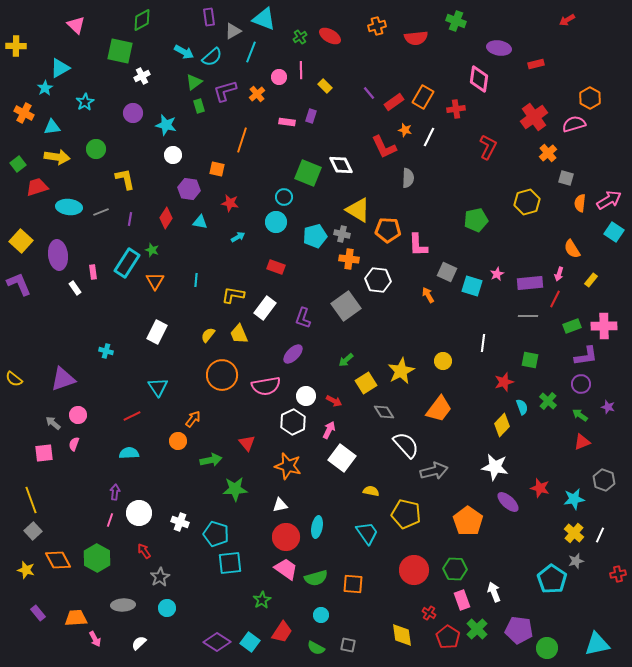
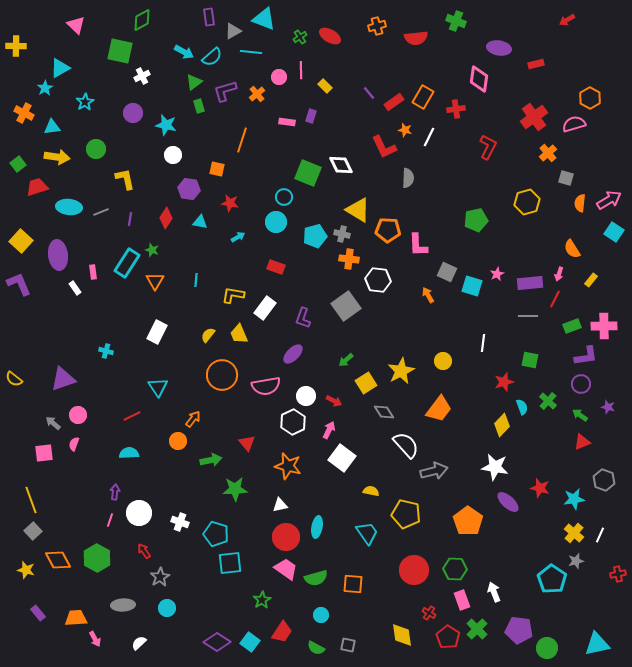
cyan line at (251, 52): rotated 75 degrees clockwise
